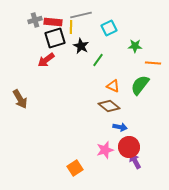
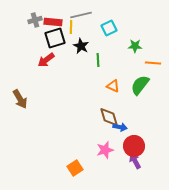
green line: rotated 40 degrees counterclockwise
brown diamond: moved 11 px down; rotated 35 degrees clockwise
red circle: moved 5 px right, 1 px up
